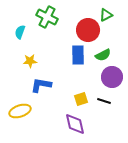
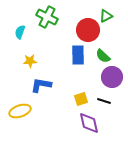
green triangle: moved 1 px down
green semicircle: moved 1 px down; rotated 70 degrees clockwise
purple diamond: moved 14 px right, 1 px up
